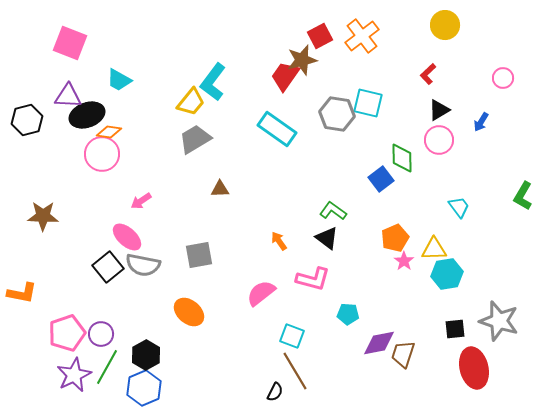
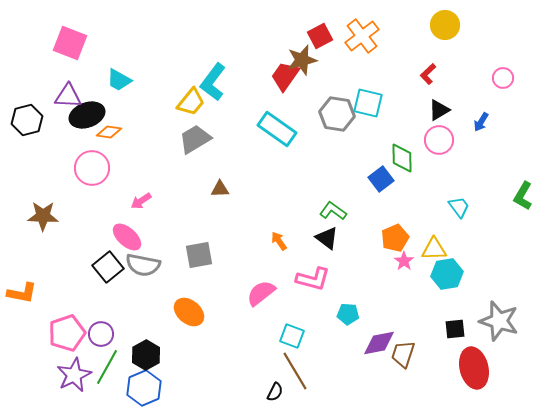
pink circle at (102, 154): moved 10 px left, 14 px down
